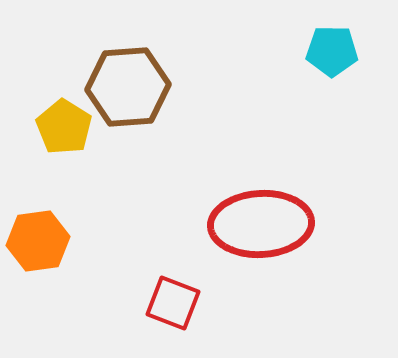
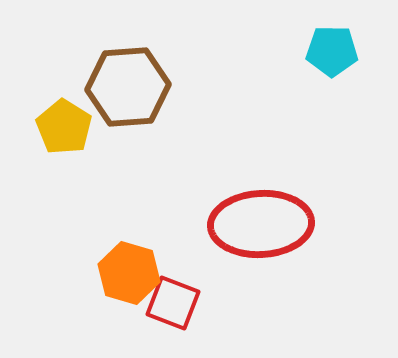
orange hexagon: moved 91 px right, 32 px down; rotated 24 degrees clockwise
